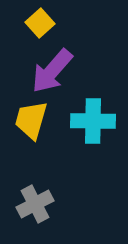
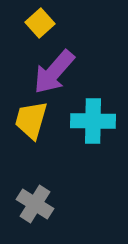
purple arrow: moved 2 px right, 1 px down
gray cross: rotated 30 degrees counterclockwise
